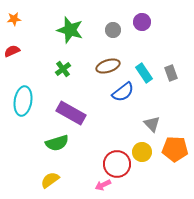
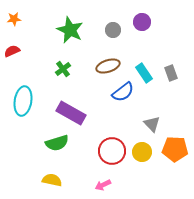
green star: rotated 8 degrees clockwise
red circle: moved 5 px left, 13 px up
yellow semicircle: moved 2 px right; rotated 48 degrees clockwise
